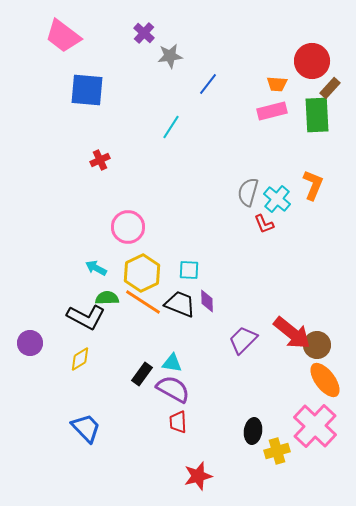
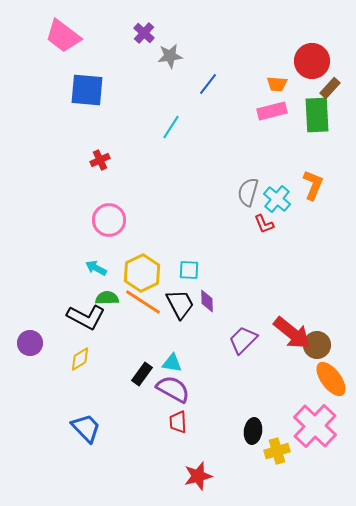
pink circle: moved 19 px left, 7 px up
black trapezoid: rotated 40 degrees clockwise
orange ellipse: moved 6 px right, 1 px up
